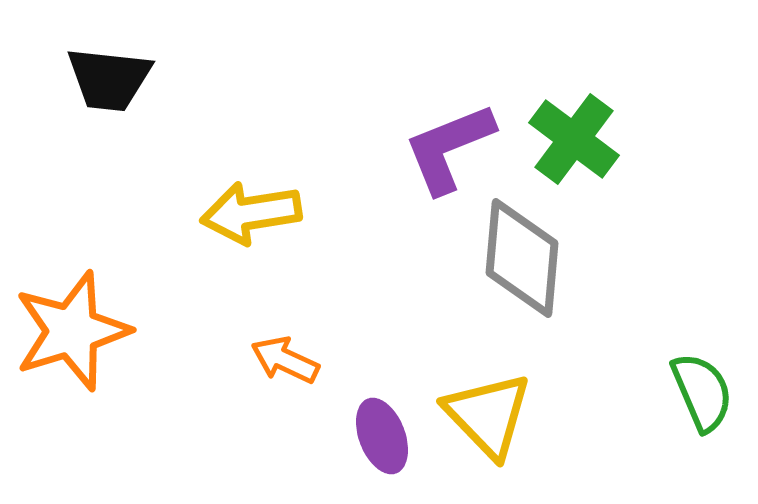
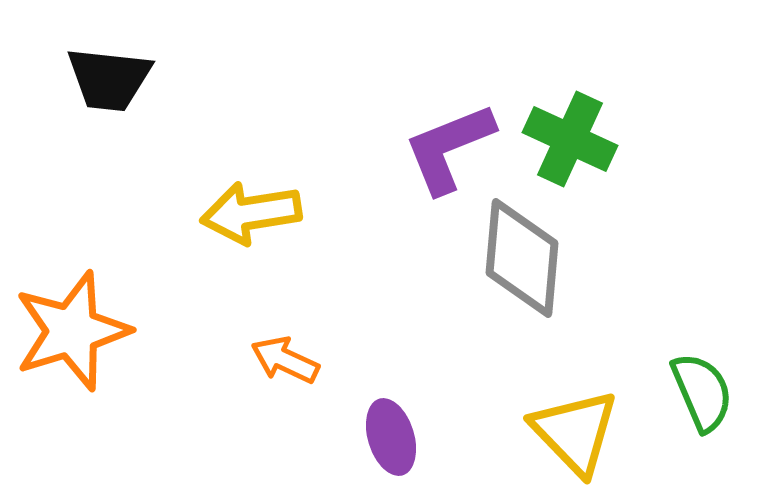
green cross: moved 4 px left; rotated 12 degrees counterclockwise
yellow triangle: moved 87 px right, 17 px down
purple ellipse: moved 9 px right, 1 px down; rotated 4 degrees clockwise
